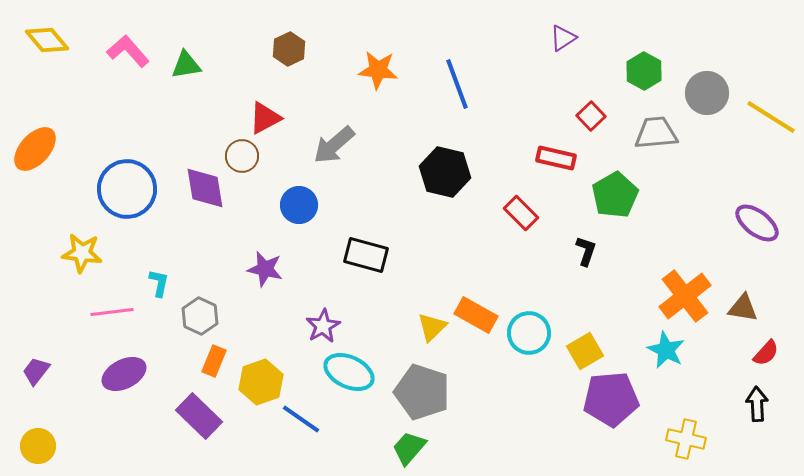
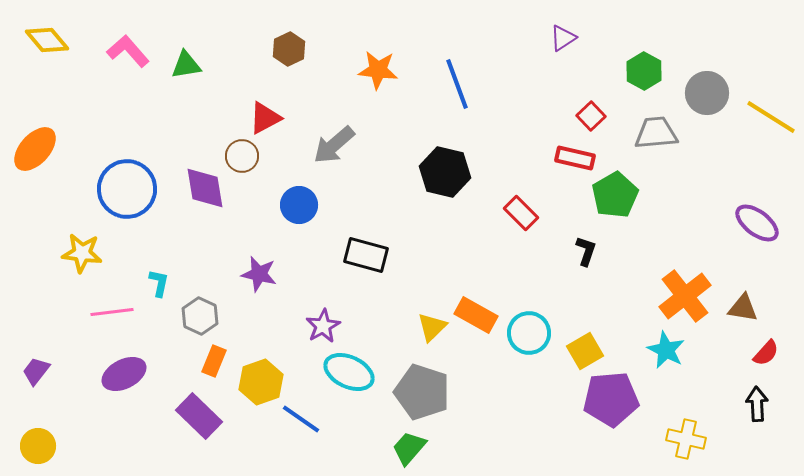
red rectangle at (556, 158): moved 19 px right
purple star at (265, 269): moved 6 px left, 5 px down
